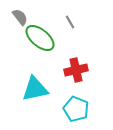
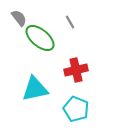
gray semicircle: moved 1 px left, 1 px down
